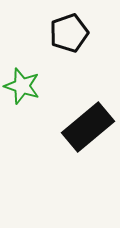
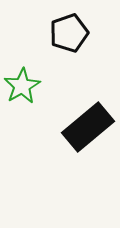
green star: rotated 24 degrees clockwise
